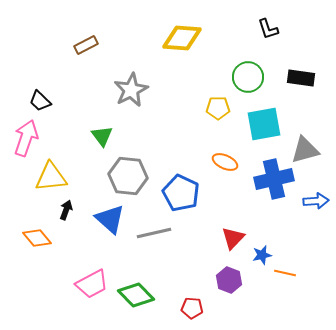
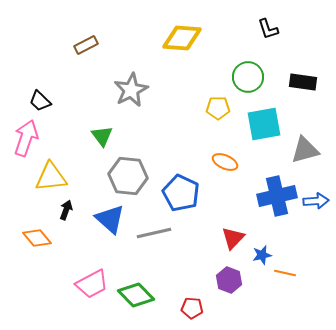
black rectangle: moved 2 px right, 4 px down
blue cross: moved 3 px right, 17 px down
